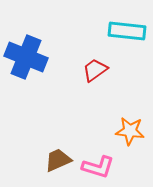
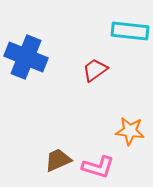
cyan rectangle: moved 3 px right
